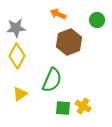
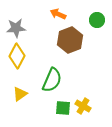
brown hexagon: moved 1 px right, 2 px up
